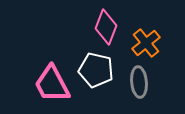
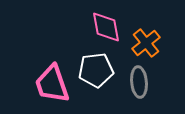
pink diamond: rotated 32 degrees counterclockwise
white pentagon: rotated 20 degrees counterclockwise
pink trapezoid: rotated 9 degrees clockwise
